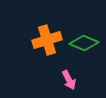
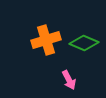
orange cross: moved 1 px left
